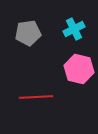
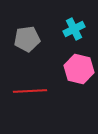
gray pentagon: moved 1 px left, 6 px down
red line: moved 6 px left, 6 px up
